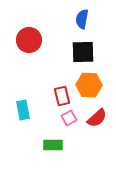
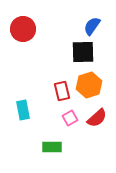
blue semicircle: moved 10 px right, 7 px down; rotated 24 degrees clockwise
red circle: moved 6 px left, 11 px up
orange hexagon: rotated 20 degrees counterclockwise
red rectangle: moved 5 px up
pink square: moved 1 px right
green rectangle: moved 1 px left, 2 px down
